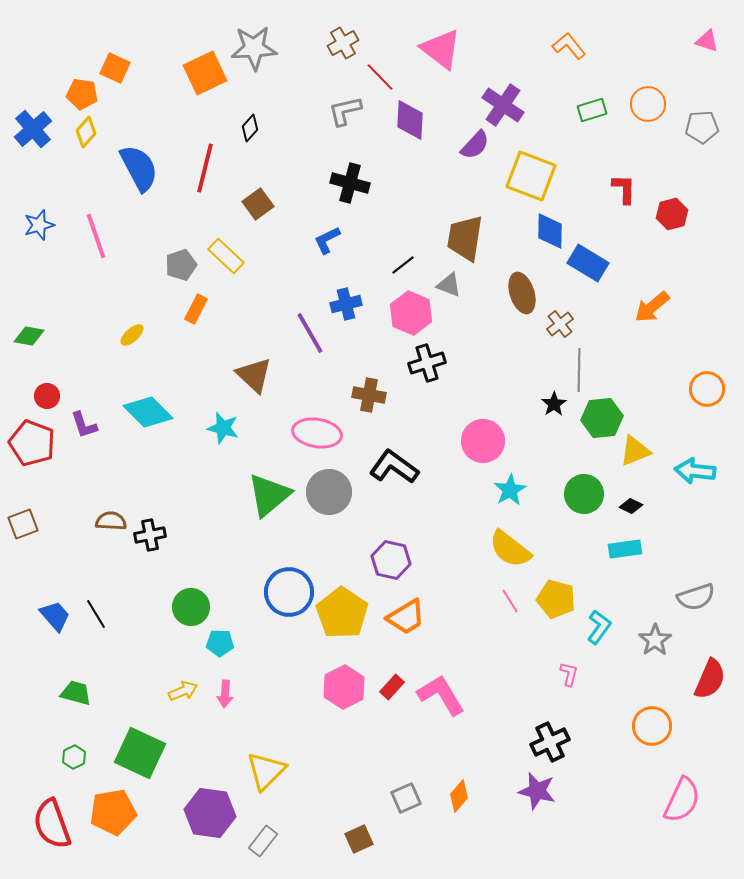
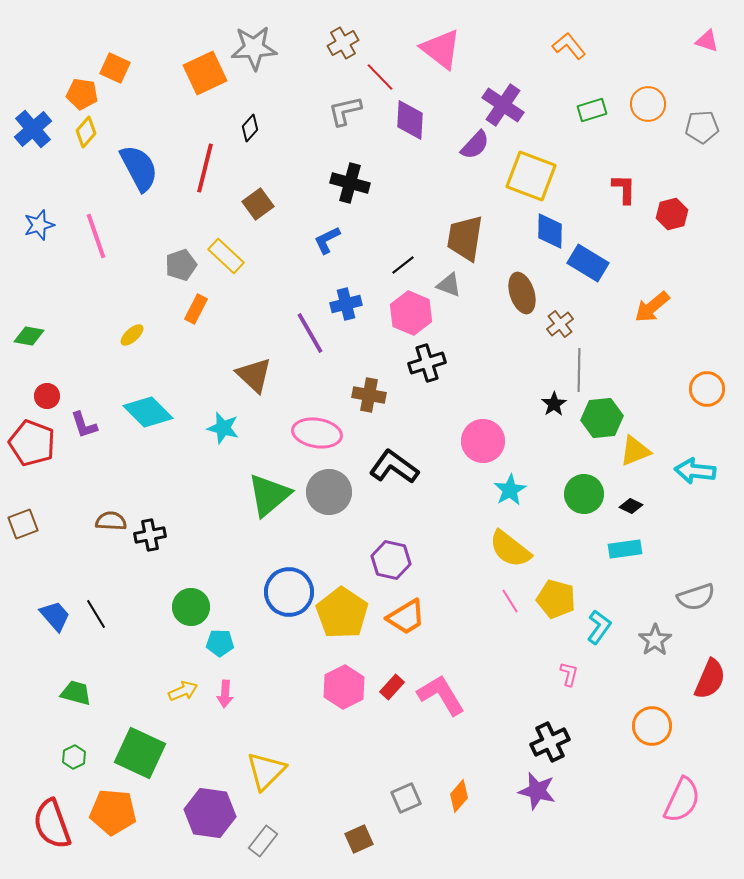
orange pentagon at (113, 812): rotated 15 degrees clockwise
